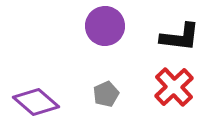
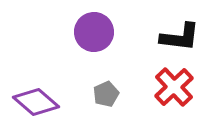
purple circle: moved 11 px left, 6 px down
